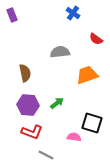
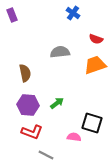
red semicircle: rotated 16 degrees counterclockwise
orange trapezoid: moved 8 px right, 10 px up
